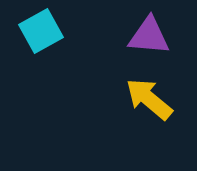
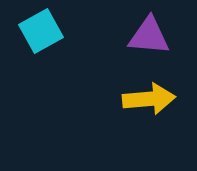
yellow arrow: rotated 135 degrees clockwise
